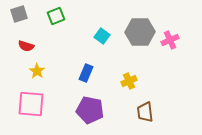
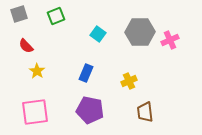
cyan square: moved 4 px left, 2 px up
red semicircle: rotated 28 degrees clockwise
pink square: moved 4 px right, 8 px down; rotated 12 degrees counterclockwise
